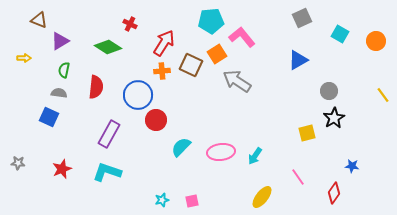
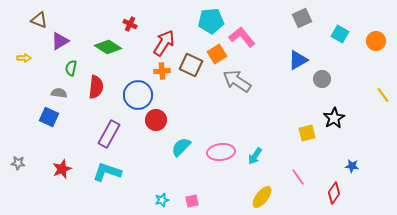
green semicircle: moved 7 px right, 2 px up
gray circle: moved 7 px left, 12 px up
